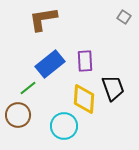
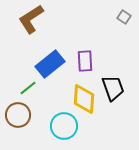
brown L-shape: moved 12 px left; rotated 24 degrees counterclockwise
